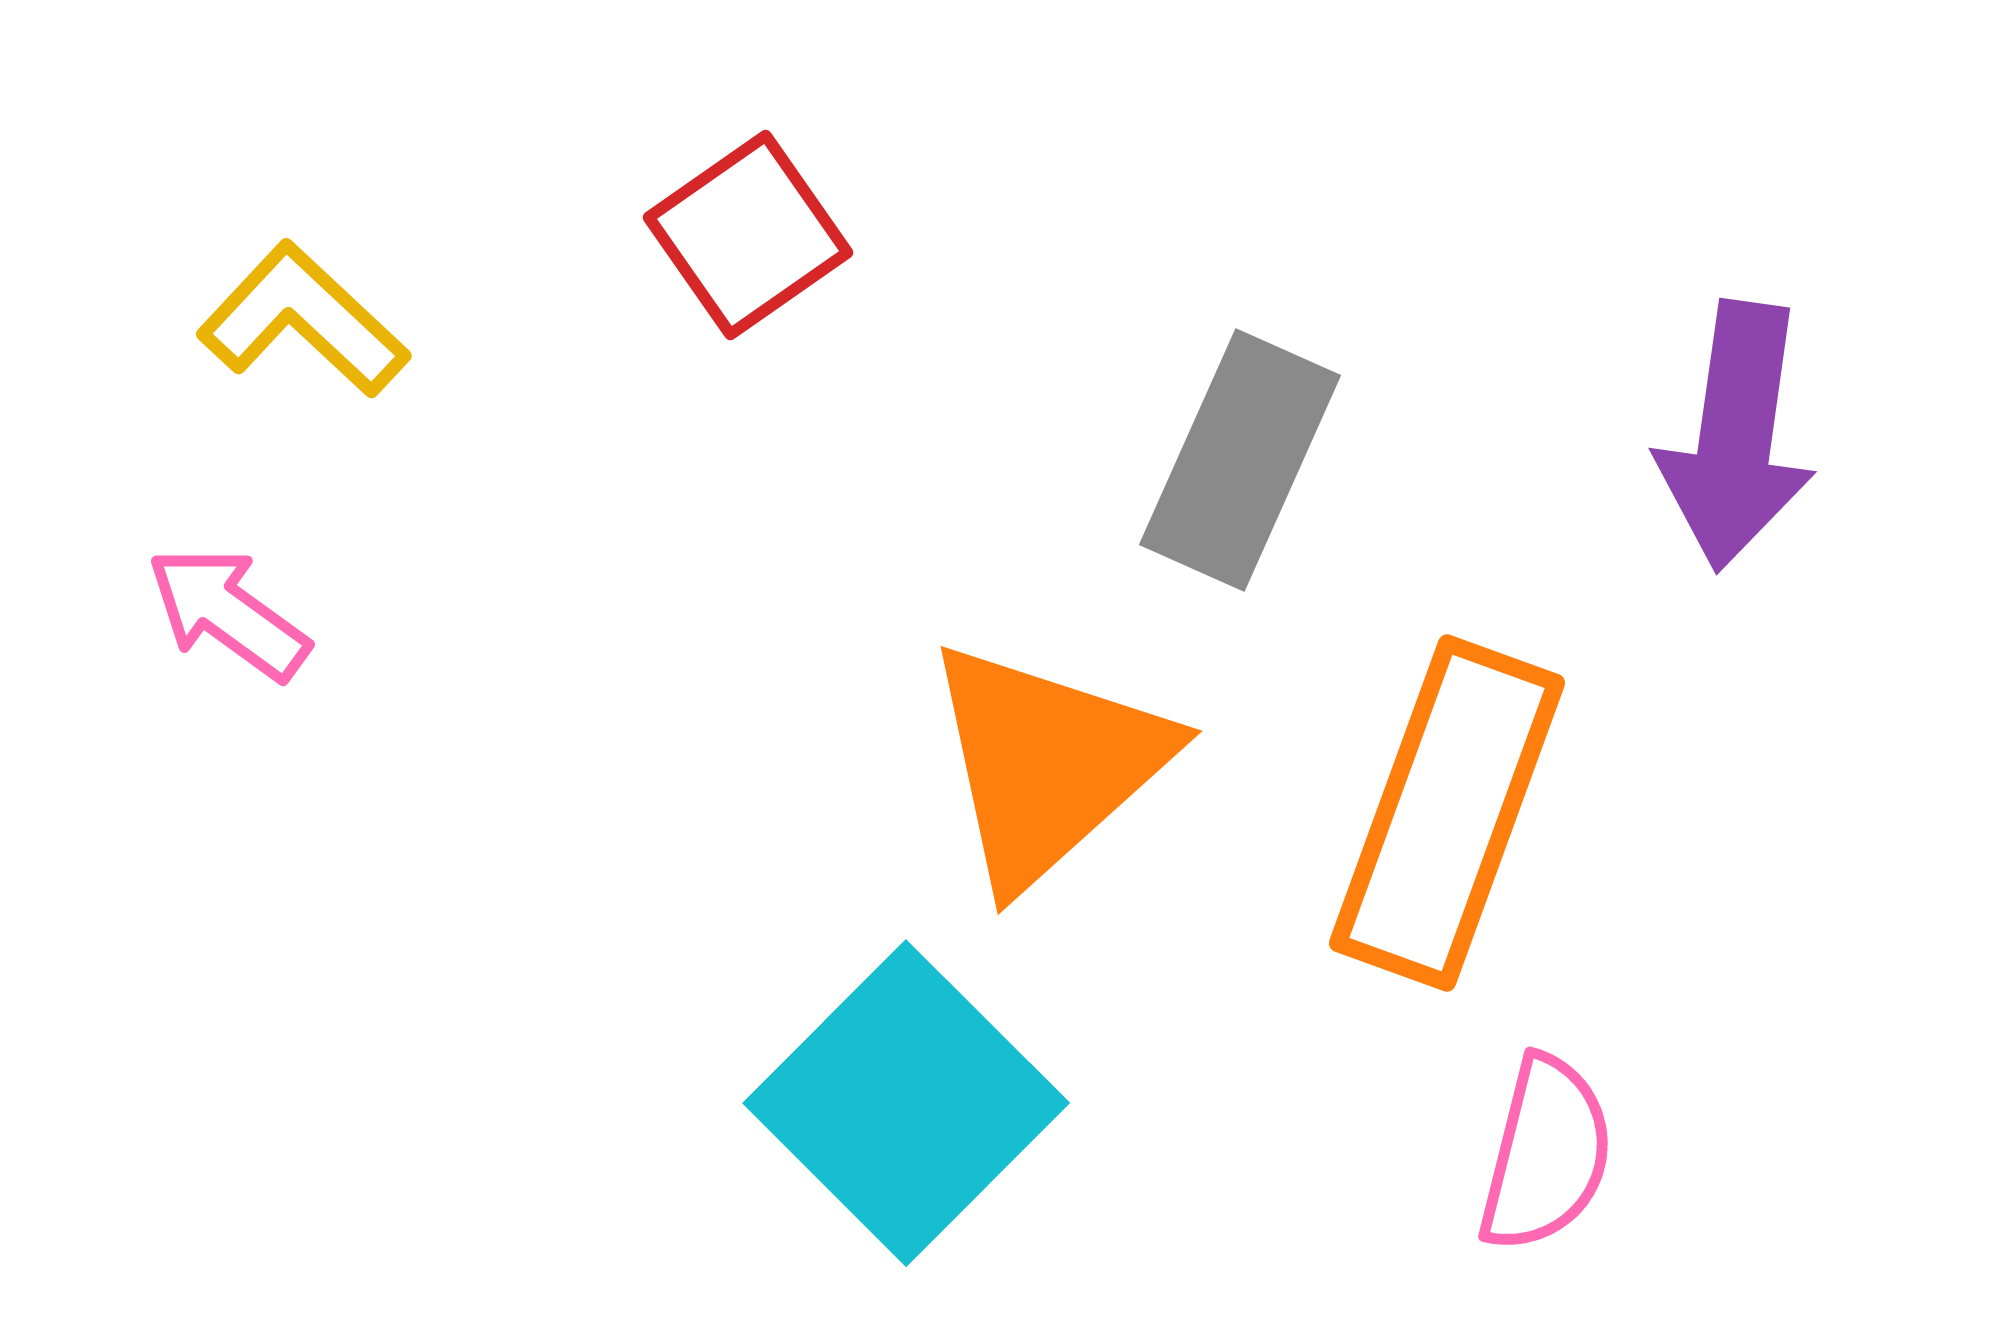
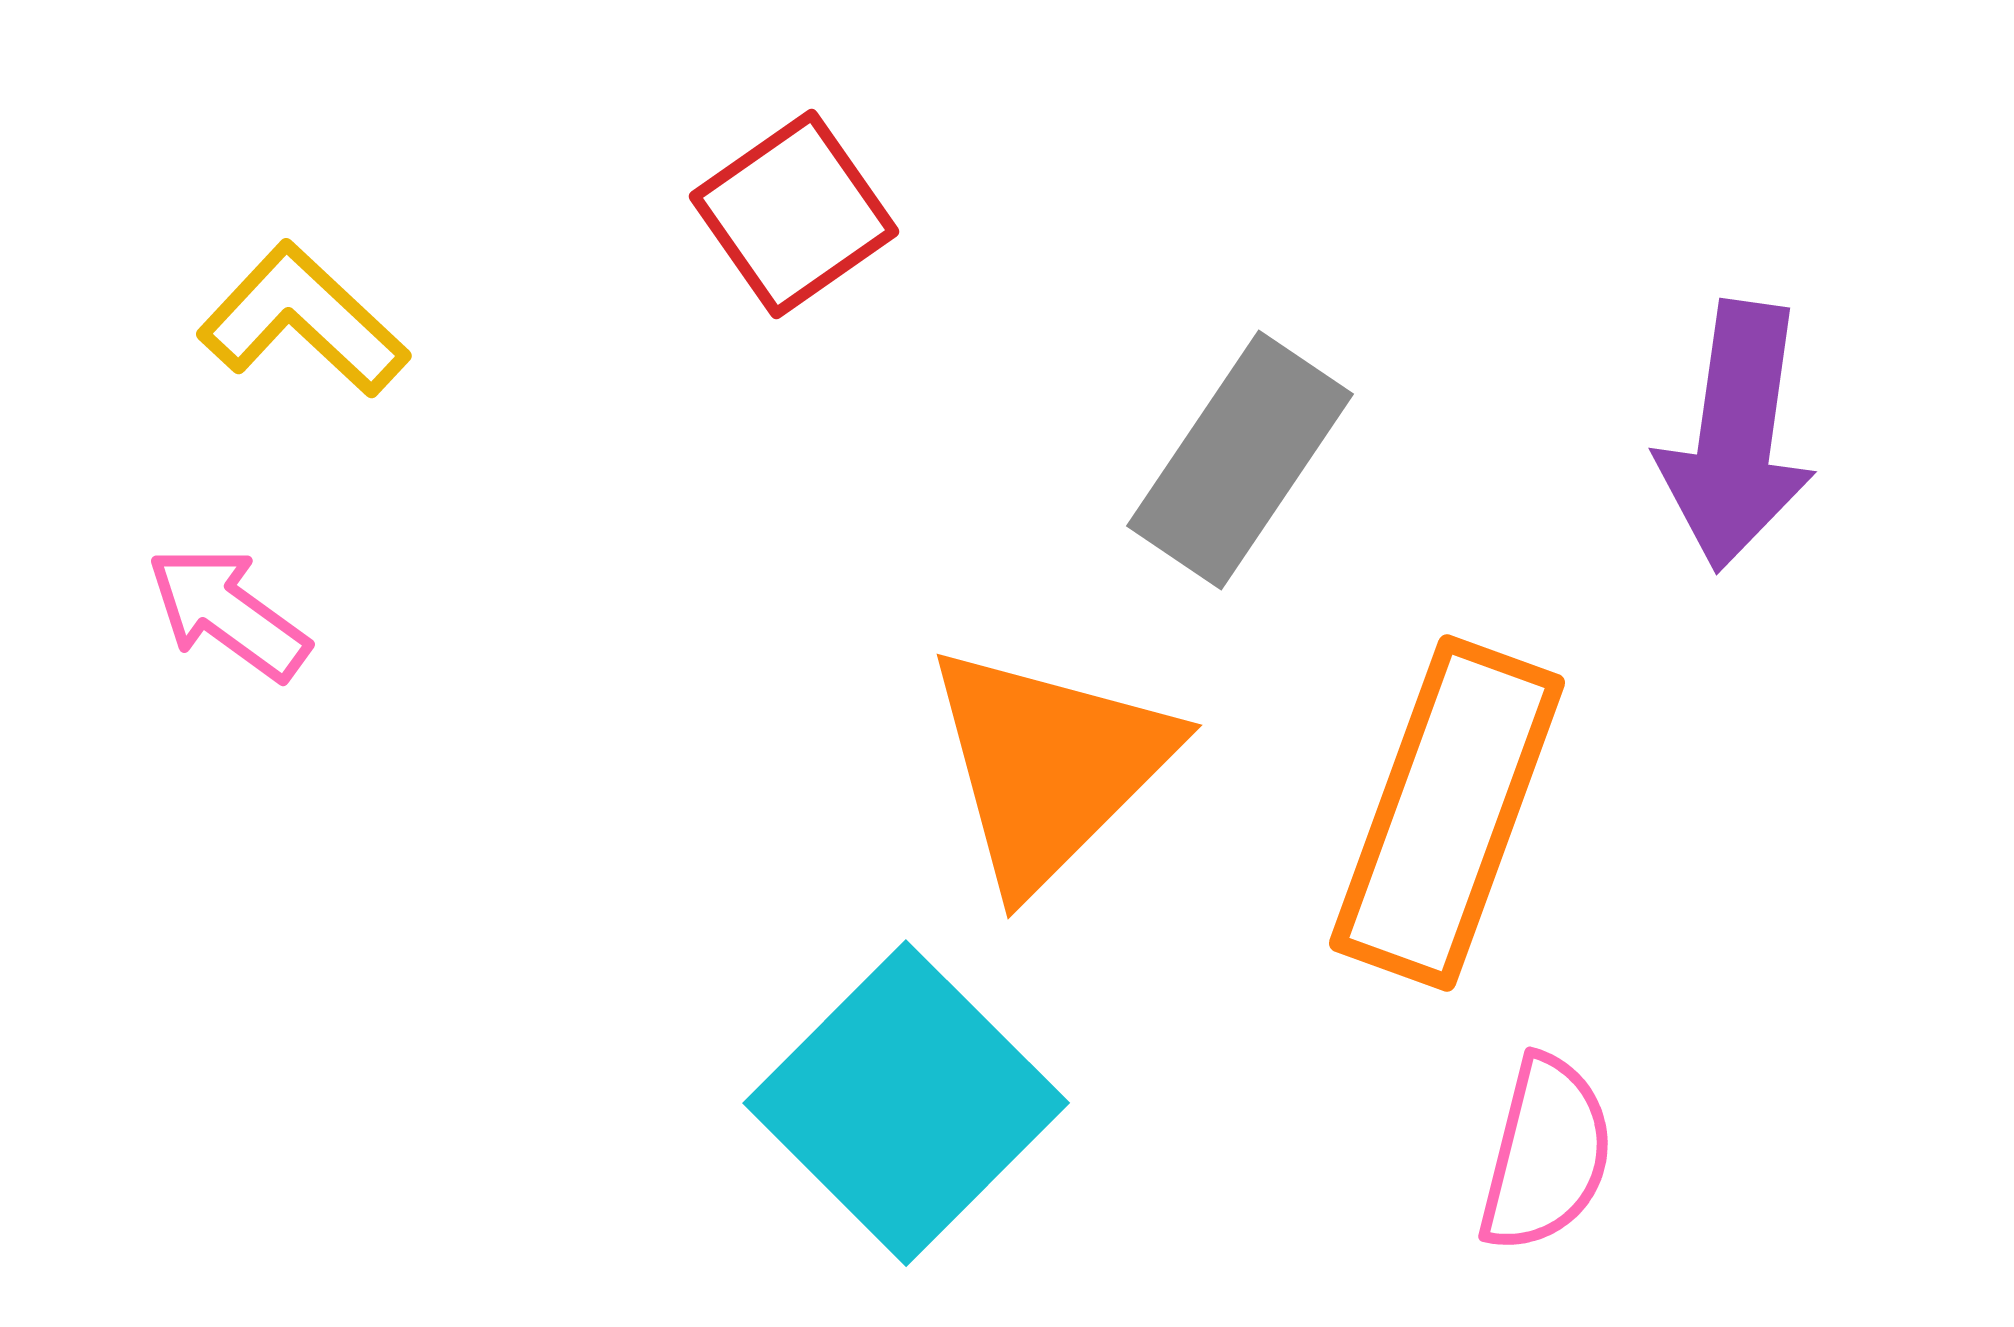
red square: moved 46 px right, 21 px up
gray rectangle: rotated 10 degrees clockwise
orange triangle: moved 2 px right, 2 px down; rotated 3 degrees counterclockwise
